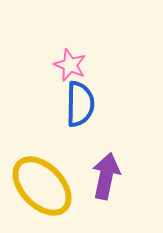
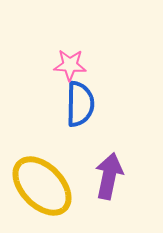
pink star: rotated 20 degrees counterclockwise
purple arrow: moved 3 px right
